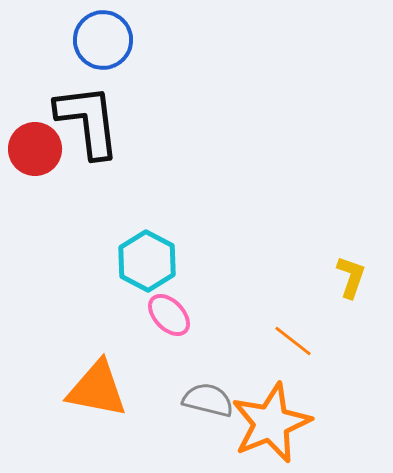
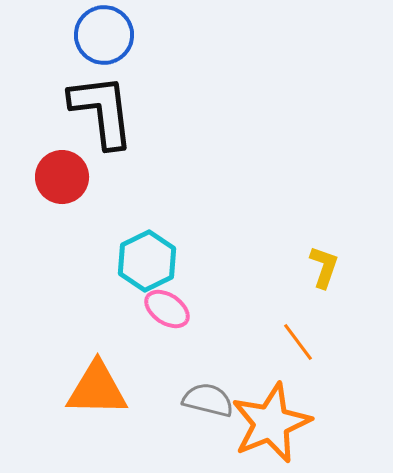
blue circle: moved 1 px right, 5 px up
black L-shape: moved 14 px right, 10 px up
red circle: moved 27 px right, 28 px down
cyan hexagon: rotated 6 degrees clockwise
yellow L-shape: moved 27 px left, 10 px up
pink ellipse: moved 2 px left, 6 px up; rotated 12 degrees counterclockwise
orange line: moved 5 px right, 1 px down; rotated 15 degrees clockwise
orange triangle: rotated 10 degrees counterclockwise
